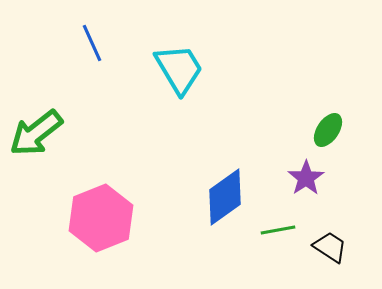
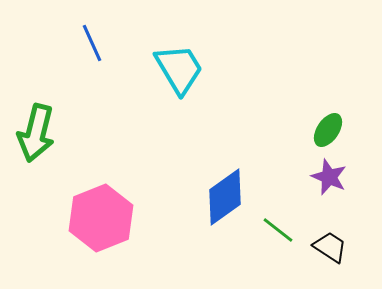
green arrow: rotated 38 degrees counterclockwise
purple star: moved 23 px right, 1 px up; rotated 15 degrees counterclockwise
green line: rotated 48 degrees clockwise
